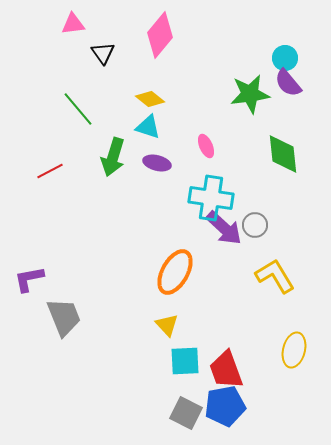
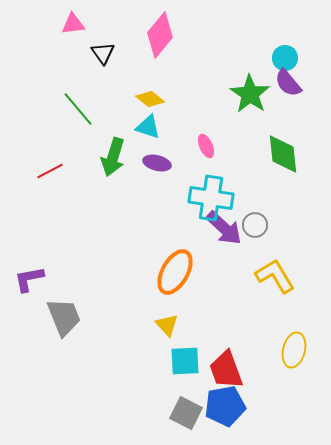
green star: rotated 30 degrees counterclockwise
